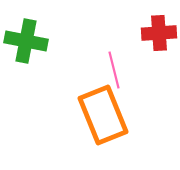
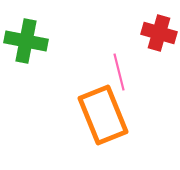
red cross: rotated 20 degrees clockwise
pink line: moved 5 px right, 2 px down
